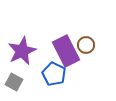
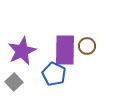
brown circle: moved 1 px right, 1 px down
purple rectangle: moved 1 px left, 1 px up; rotated 28 degrees clockwise
gray square: rotated 18 degrees clockwise
